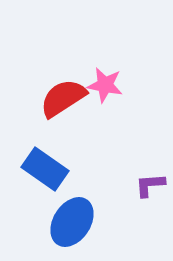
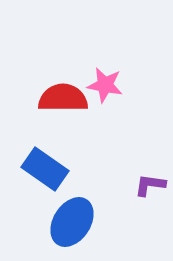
red semicircle: rotated 33 degrees clockwise
purple L-shape: rotated 12 degrees clockwise
